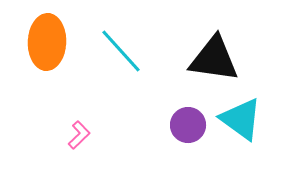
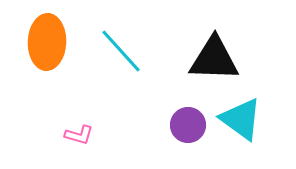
black triangle: rotated 6 degrees counterclockwise
pink L-shape: rotated 60 degrees clockwise
